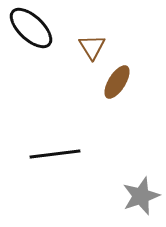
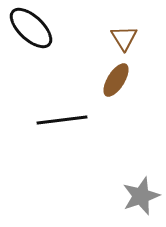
brown triangle: moved 32 px right, 9 px up
brown ellipse: moved 1 px left, 2 px up
black line: moved 7 px right, 34 px up
